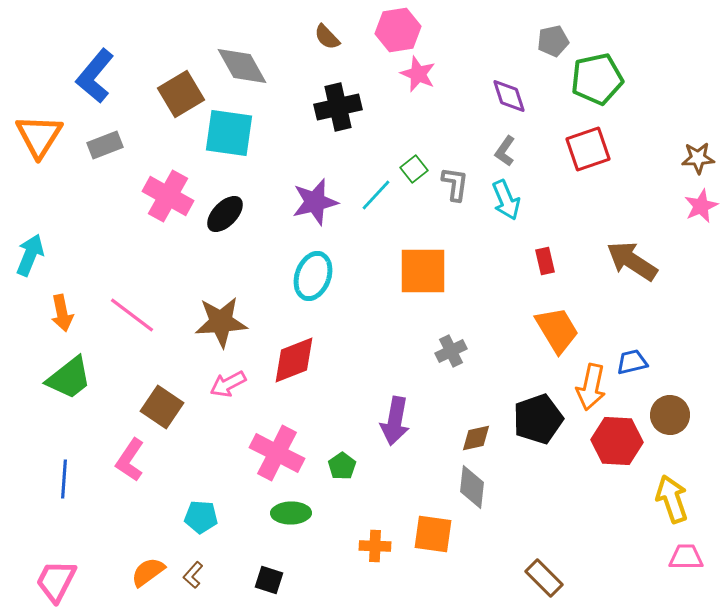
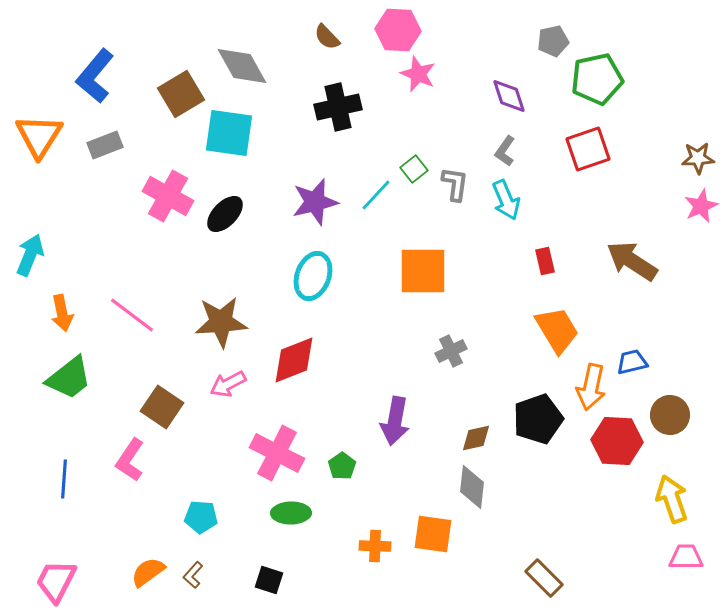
pink hexagon at (398, 30): rotated 12 degrees clockwise
